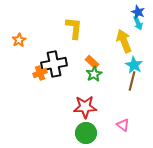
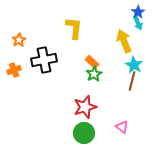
blue star: rotated 16 degrees clockwise
black cross: moved 10 px left, 4 px up
orange cross: moved 26 px left, 3 px up
red star: rotated 15 degrees counterclockwise
pink triangle: moved 1 px left, 2 px down
green circle: moved 2 px left
